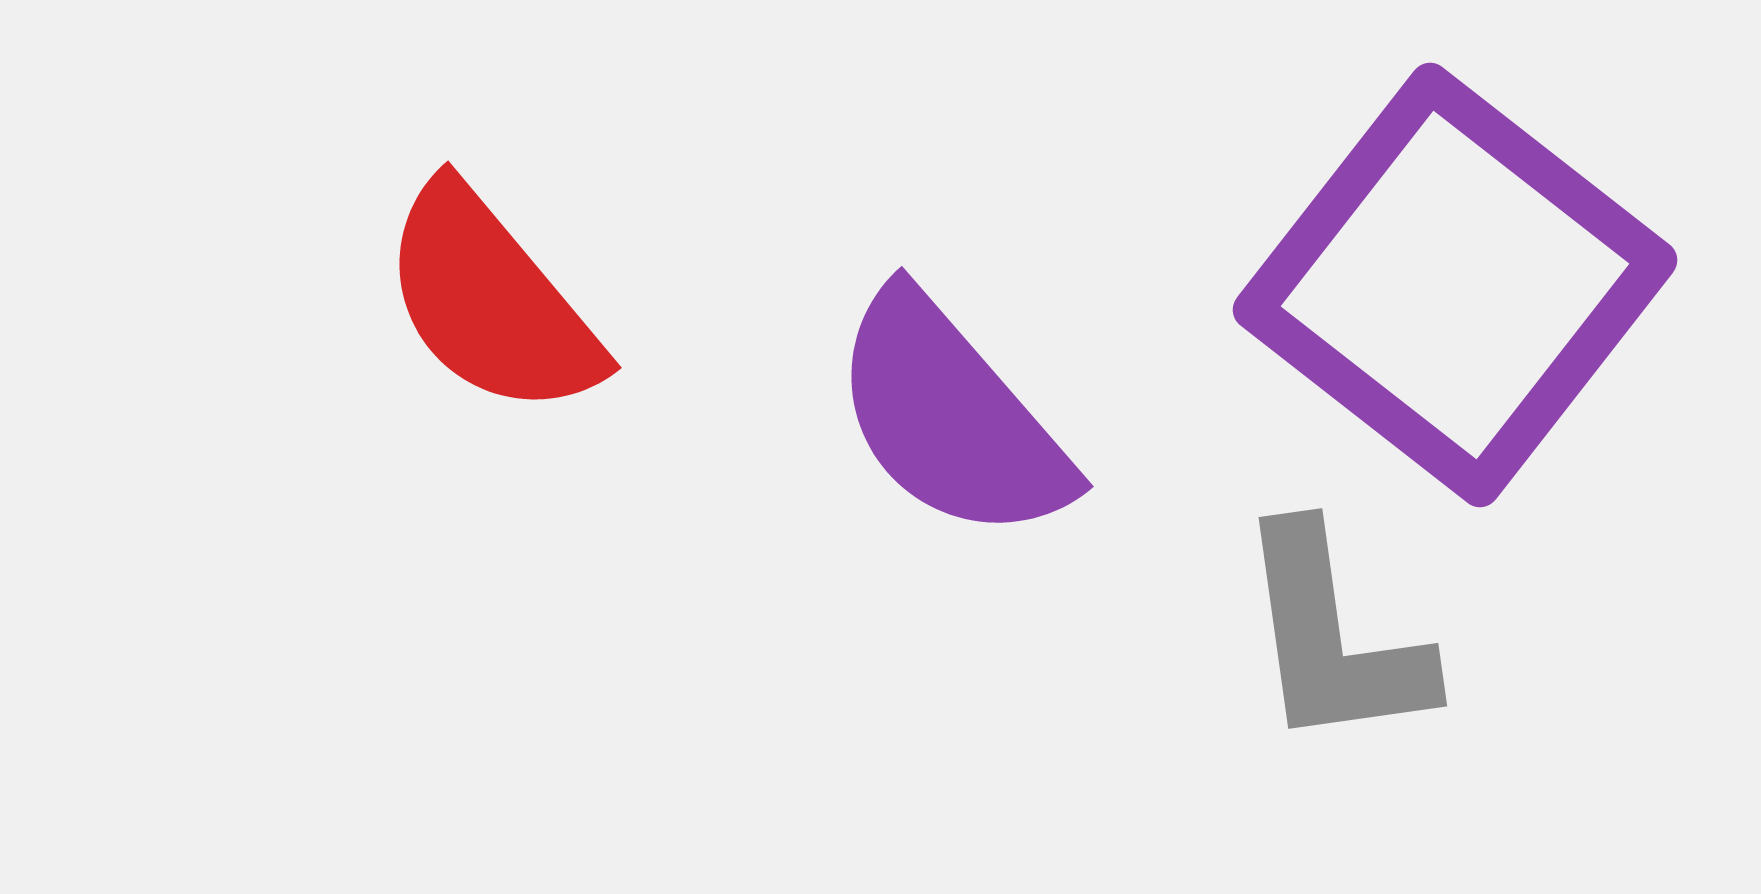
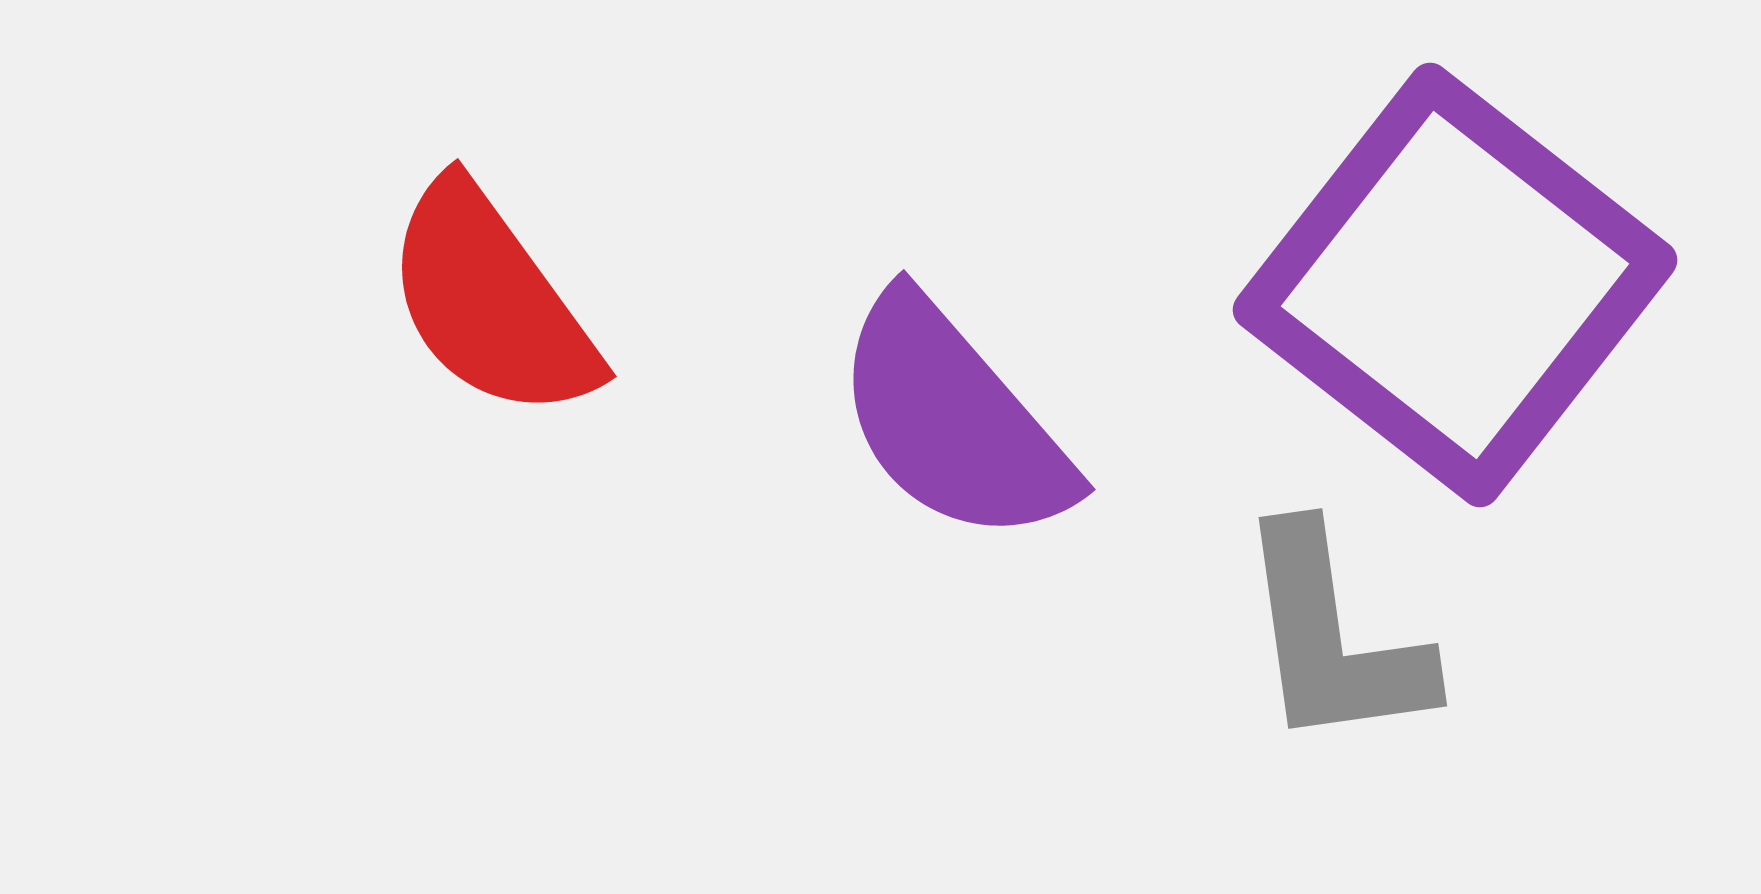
red semicircle: rotated 4 degrees clockwise
purple semicircle: moved 2 px right, 3 px down
